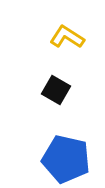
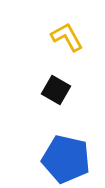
yellow L-shape: rotated 28 degrees clockwise
